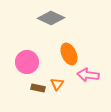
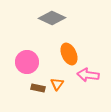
gray diamond: moved 1 px right
